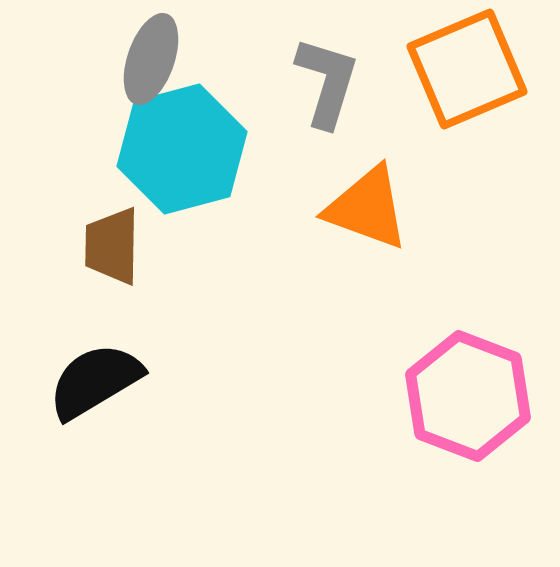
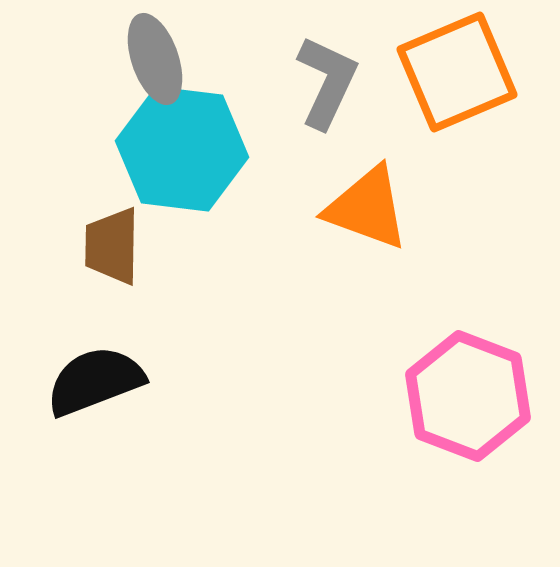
gray ellipse: moved 4 px right; rotated 38 degrees counterclockwise
orange square: moved 10 px left, 3 px down
gray L-shape: rotated 8 degrees clockwise
cyan hexagon: rotated 22 degrees clockwise
black semicircle: rotated 10 degrees clockwise
